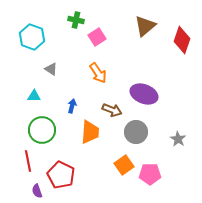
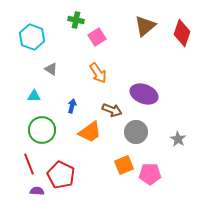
red diamond: moved 7 px up
orange trapezoid: rotated 50 degrees clockwise
red line: moved 1 px right, 3 px down; rotated 10 degrees counterclockwise
orange square: rotated 12 degrees clockwise
purple semicircle: rotated 112 degrees clockwise
